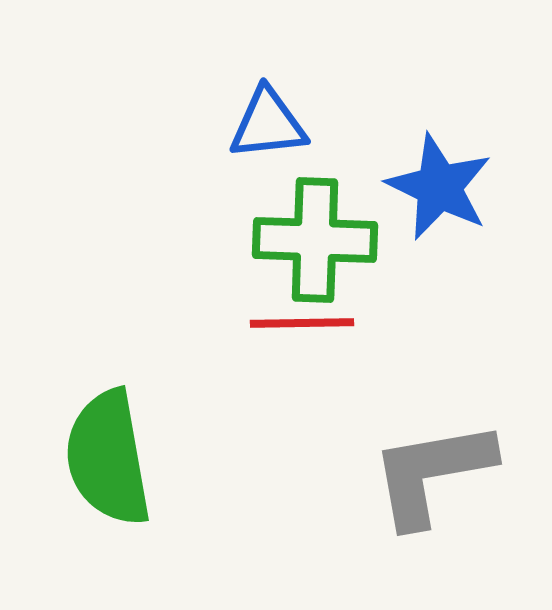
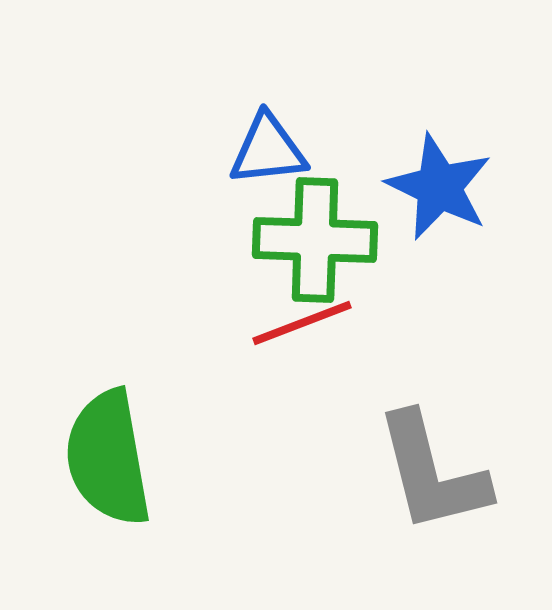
blue triangle: moved 26 px down
red line: rotated 20 degrees counterclockwise
gray L-shape: rotated 94 degrees counterclockwise
